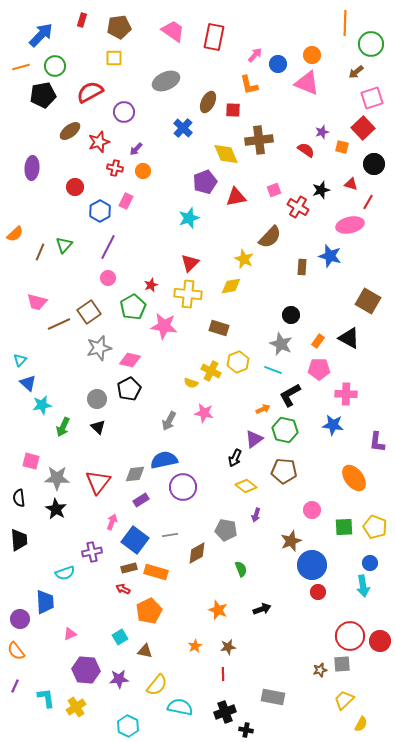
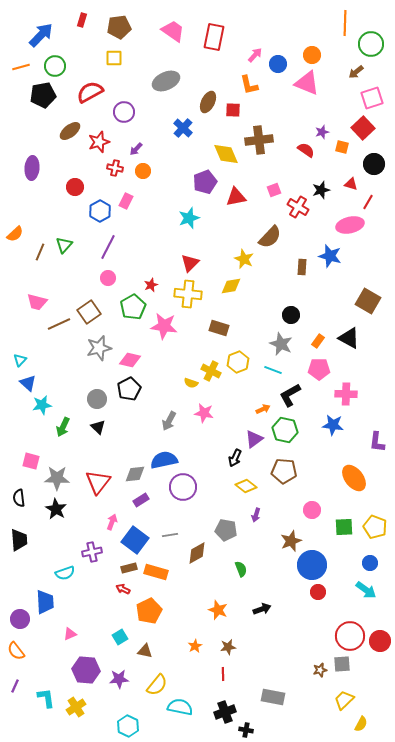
cyan arrow at (363, 586): moved 3 px right, 4 px down; rotated 45 degrees counterclockwise
